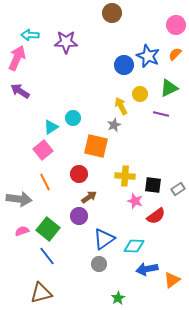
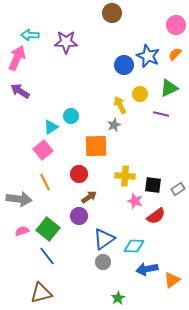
yellow arrow: moved 1 px left, 1 px up
cyan circle: moved 2 px left, 2 px up
orange square: rotated 15 degrees counterclockwise
gray circle: moved 4 px right, 2 px up
